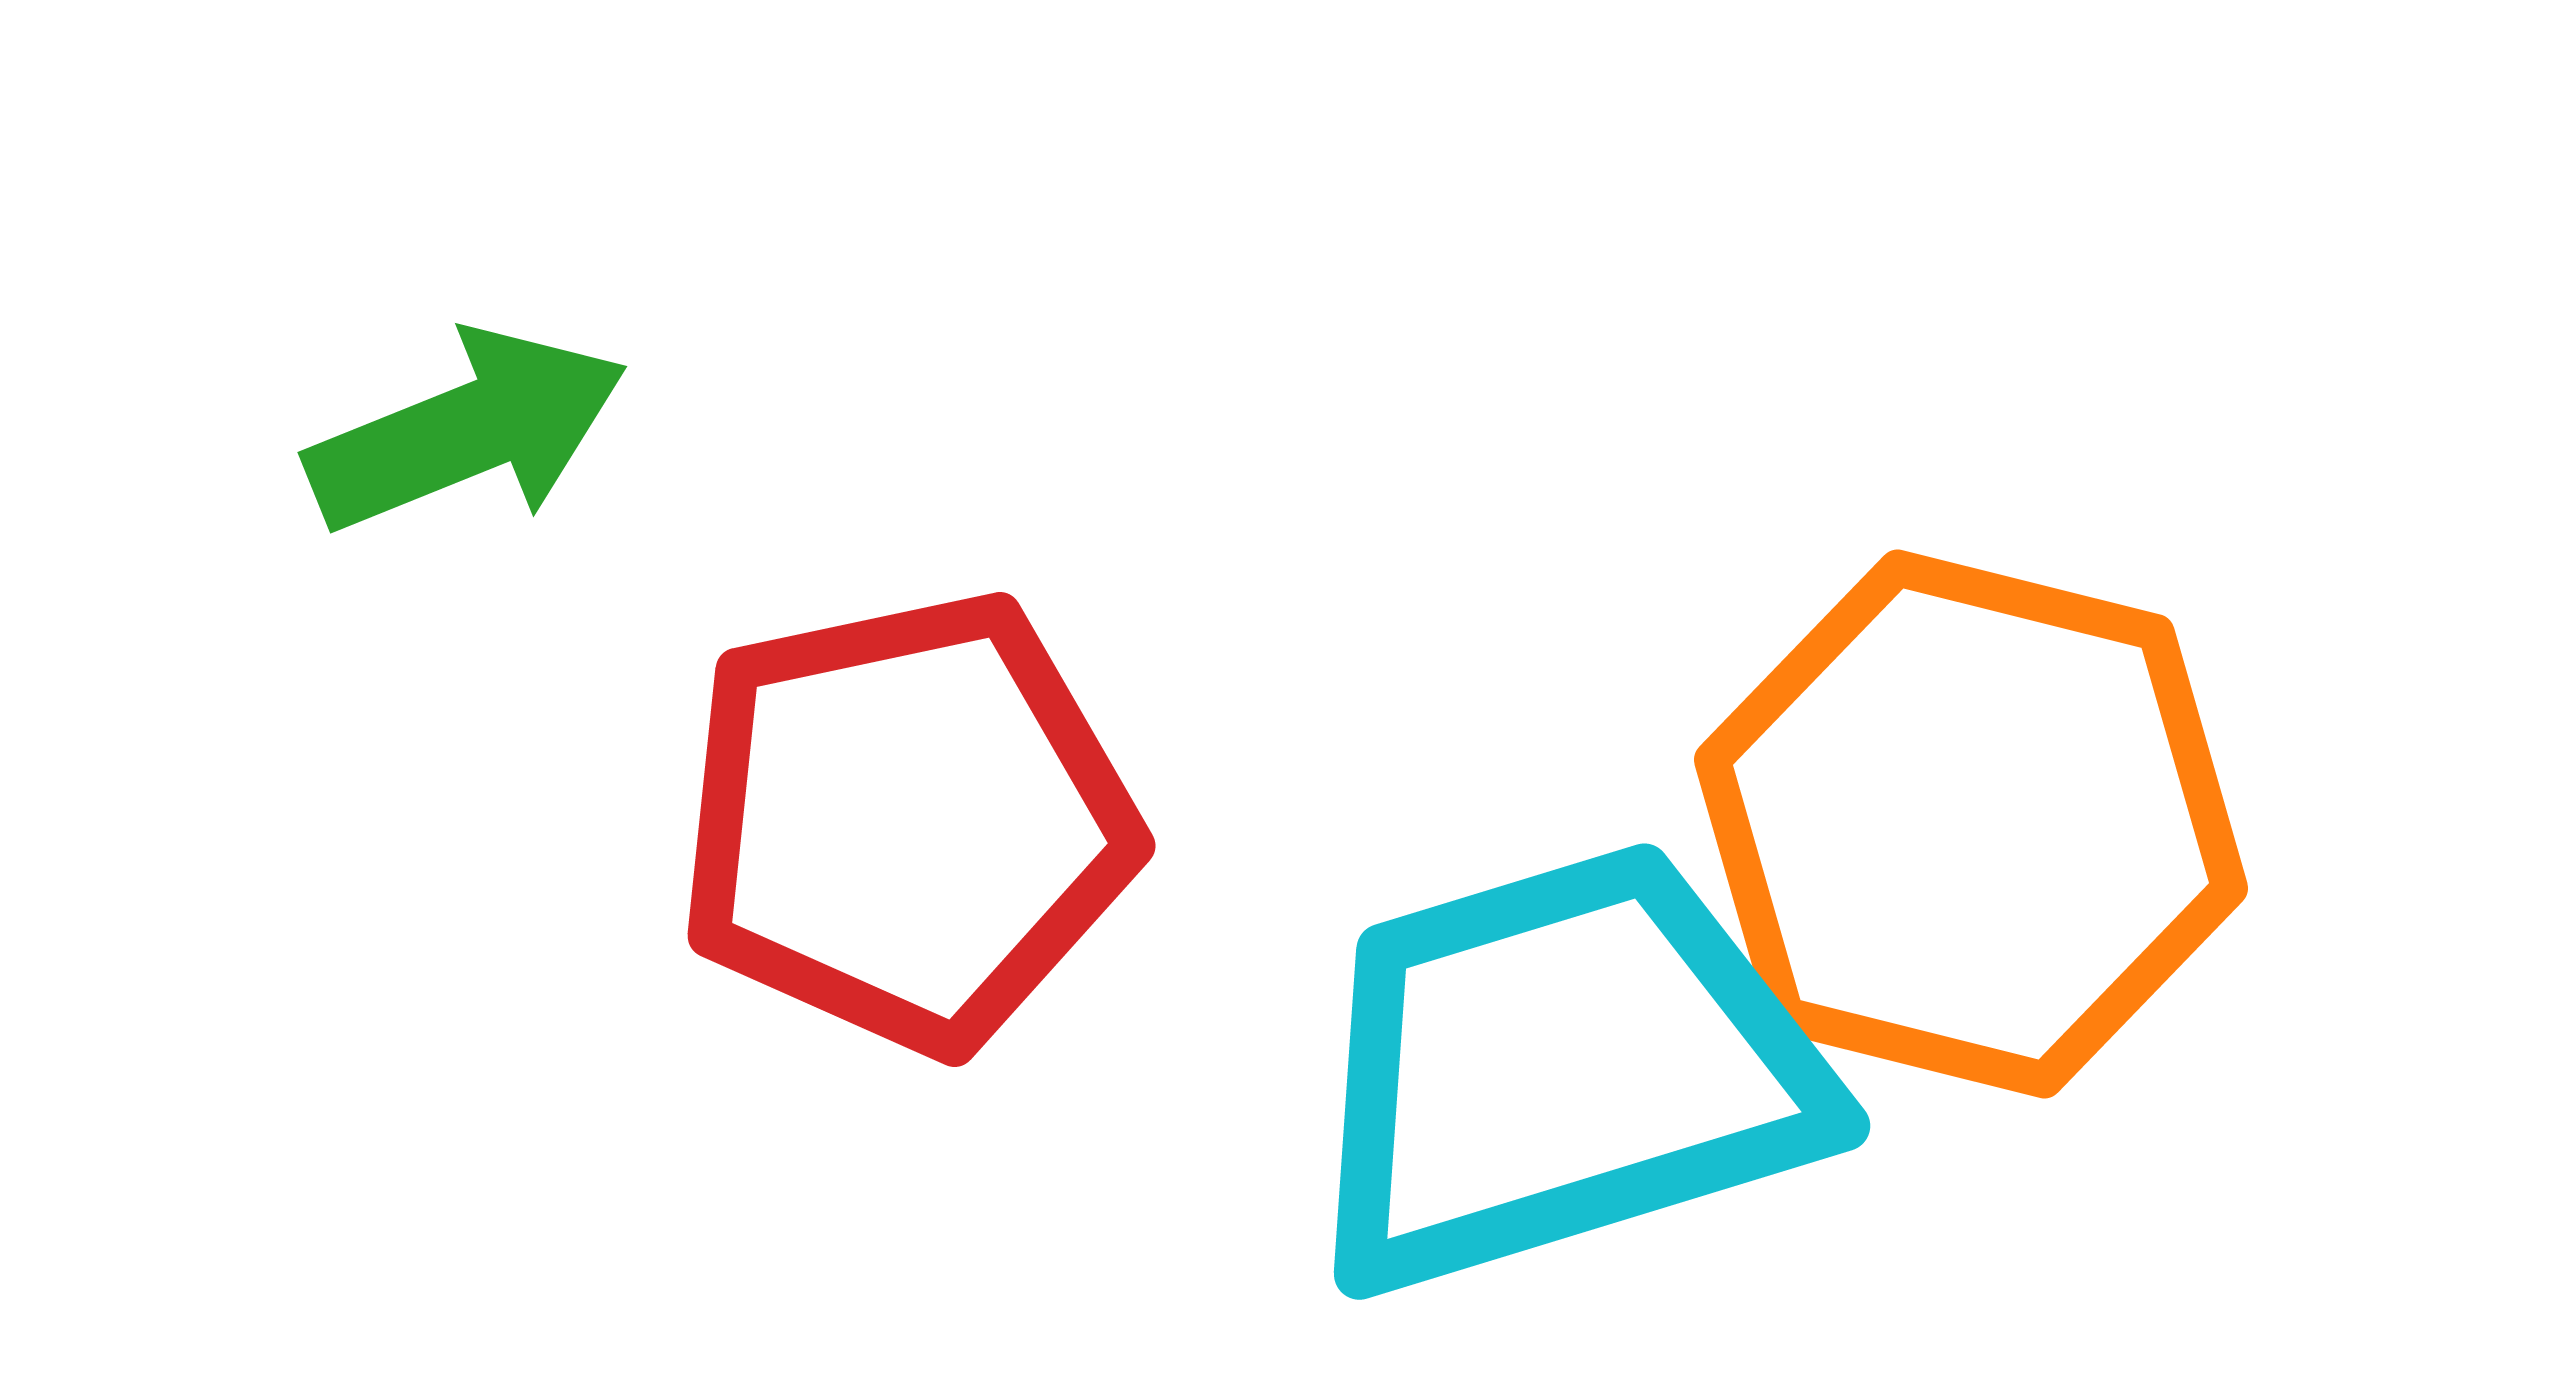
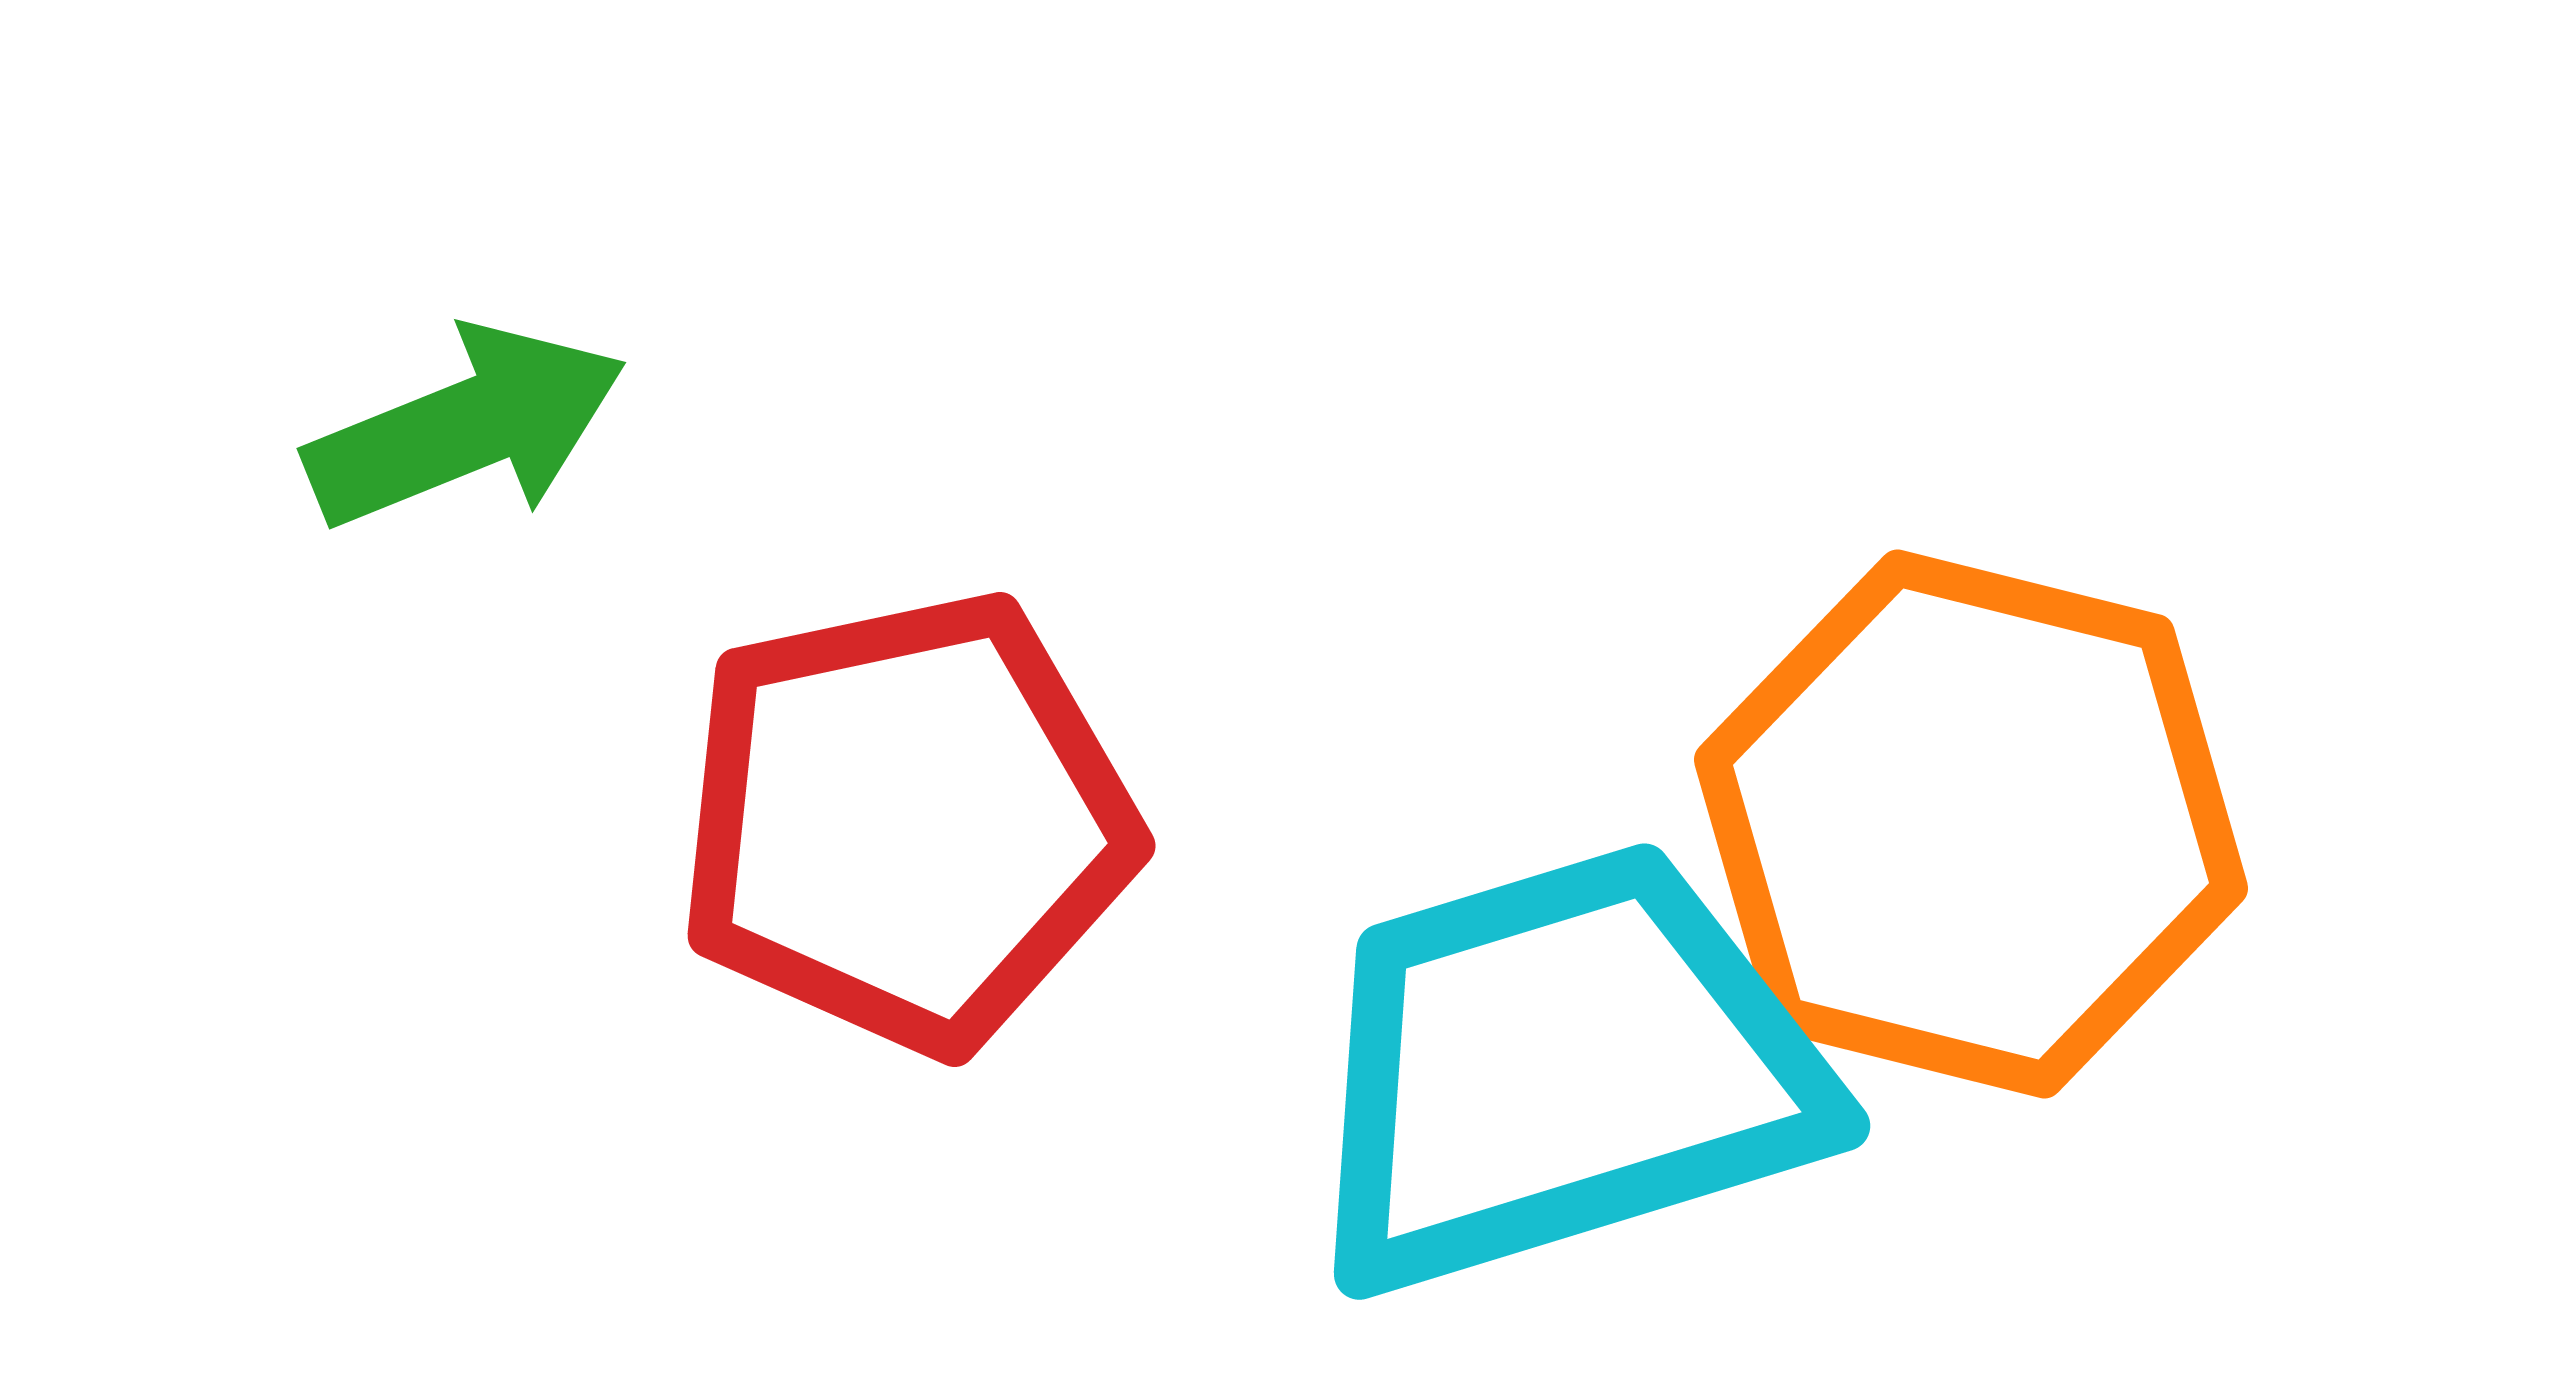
green arrow: moved 1 px left, 4 px up
